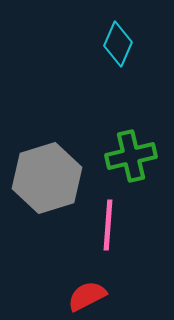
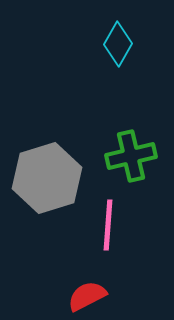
cyan diamond: rotated 6 degrees clockwise
